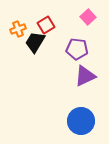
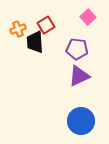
black trapezoid: rotated 35 degrees counterclockwise
purple triangle: moved 6 px left
